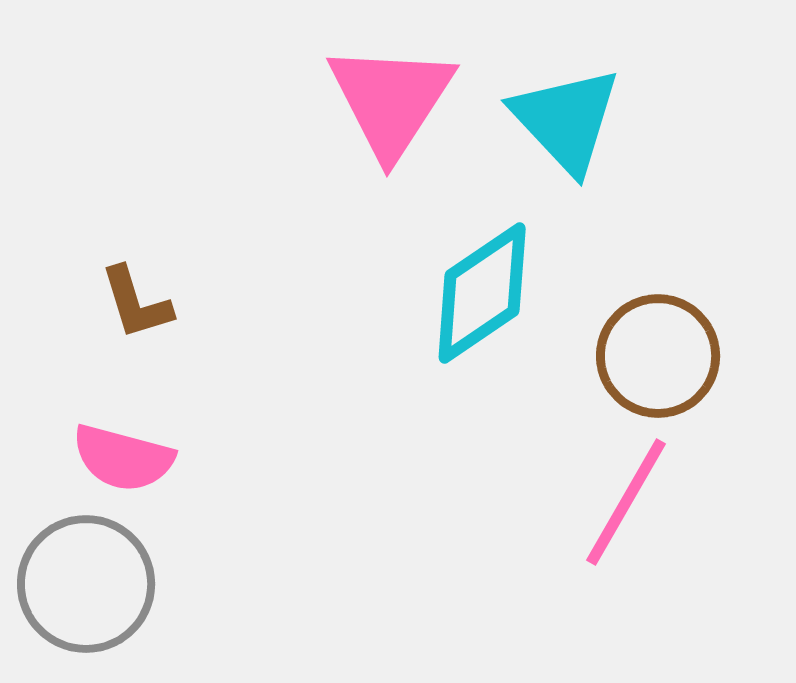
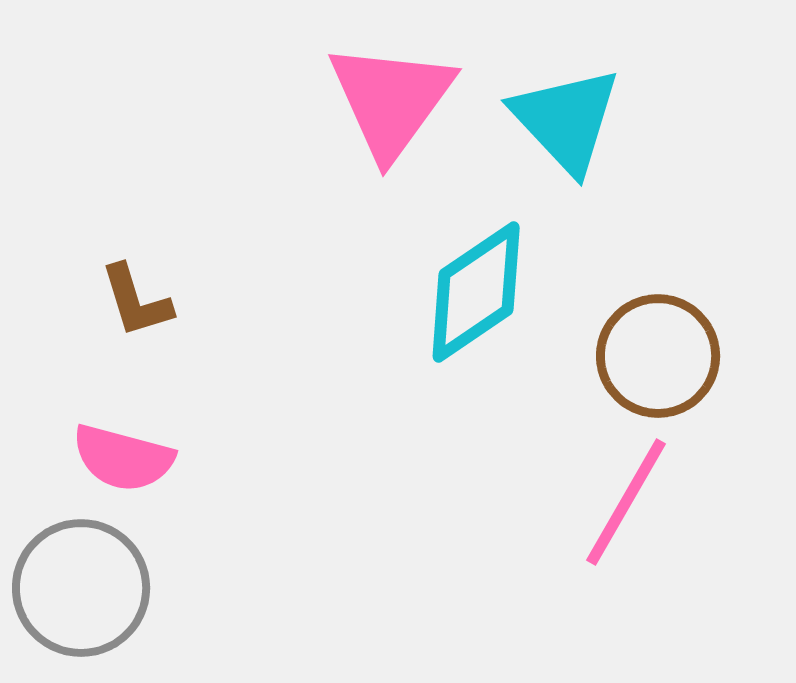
pink triangle: rotated 3 degrees clockwise
cyan diamond: moved 6 px left, 1 px up
brown L-shape: moved 2 px up
gray circle: moved 5 px left, 4 px down
